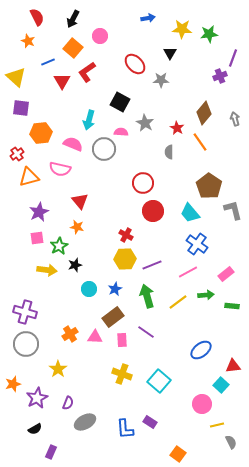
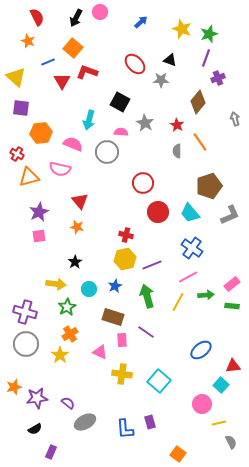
blue arrow at (148, 18): moved 7 px left, 4 px down; rotated 32 degrees counterclockwise
black arrow at (73, 19): moved 3 px right, 1 px up
yellow star at (182, 29): rotated 18 degrees clockwise
green star at (209, 34): rotated 12 degrees counterclockwise
pink circle at (100, 36): moved 24 px up
black triangle at (170, 53): moved 7 px down; rotated 40 degrees counterclockwise
purple line at (233, 58): moved 27 px left
red L-shape at (87, 72): rotated 55 degrees clockwise
purple cross at (220, 76): moved 2 px left, 2 px down
brown diamond at (204, 113): moved 6 px left, 11 px up
red star at (177, 128): moved 3 px up
gray circle at (104, 149): moved 3 px right, 3 px down
gray semicircle at (169, 152): moved 8 px right, 1 px up
red cross at (17, 154): rotated 24 degrees counterclockwise
brown pentagon at (209, 186): rotated 20 degrees clockwise
gray L-shape at (233, 210): moved 3 px left, 5 px down; rotated 80 degrees clockwise
red circle at (153, 211): moved 5 px right, 1 px down
red cross at (126, 235): rotated 16 degrees counterclockwise
pink square at (37, 238): moved 2 px right, 2 px up
blue cross at (197, 244): moved 5 px left, 4 px down
green star at (59, 246): moved 8 px right, 61 px down
yellow hexagon at (125, 259): rotated 10 degrees counterclockwise
black star at (75, 265): moved 3 px up; rotated 16 degrees counterclockwise
yellow arrow at (47, 270): moved 9 px right, 14 px down
pink line at (188, 272): moved 5 px down
pink rectangle at (226, 274): moved 6 px right, 10 px down
blue star at (115, 289): moved 3 px up
yellow line at (178, 302): rotated 24 degrees counterclockwise
brown rectangle at (113, 317): rotated 55 degrees clockwise
pink triangle at (95, 337): moved 5 px right, 15 px down; rotated 21 degrees clockwise
yellow star at (58, 369): moved 2 px right, 14 px up
yellow cross at (122, 374): rotated 12 degrees counterclockwise
orange star at (13, 384): moved 1 px right, 3 px down
purple star at (37, 398): rotated 20 degrees clockwise
purple semicircle at (68, 403): rotated 72 degrees counterclockwise
purple rectangle at (150, 422): rotated 40 degrees clockwise
yellow line at (217, 425): moved 2 px right, 2 px up
